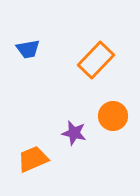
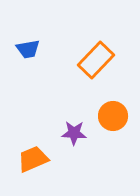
purple star: rotated 10 degrees counterclockwise
